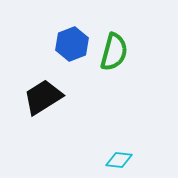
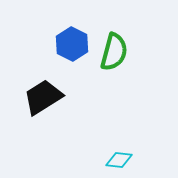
blue hexagon: rotated 12 degrees counterclockwise
